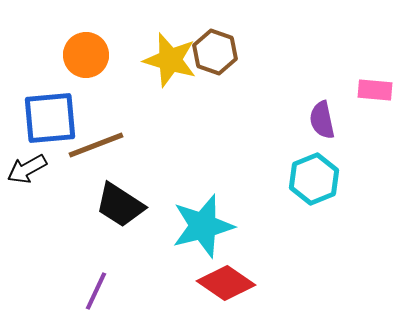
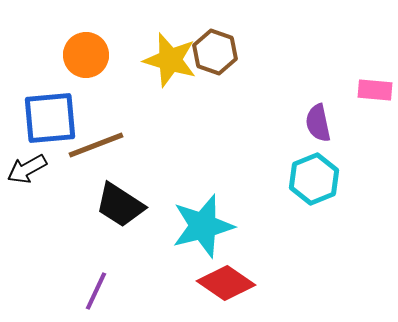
purple semicircle: moved 4 px left, 3 px down
